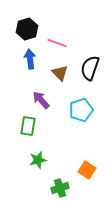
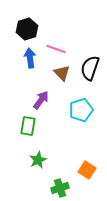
pink line: moved 1 px left, 6 px down
blue arrow: moved 1 px up
brown triangle: moved 2 px right
purple arrow: rotated 78 degrees clockwise
green star: rotated 12 degrees counterclockwise
